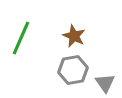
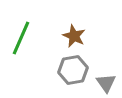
gray triangle: moved 1 px right
